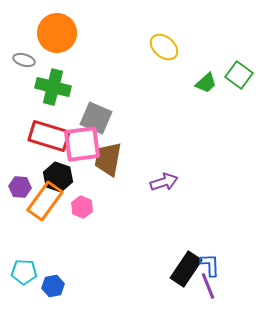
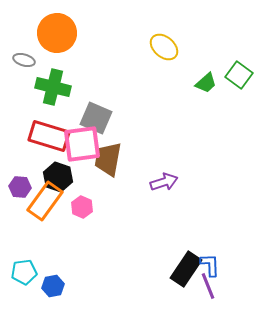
cyan pentagon: rotated 10 degrees counterclockwise
